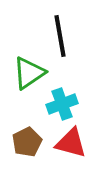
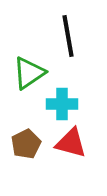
black line: moved 8 px right
cyan cross: rotated 20 degrees clockwise
brown pentagon: moved 1 px left, 2 px down
